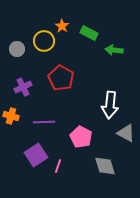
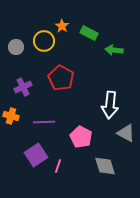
gray circle: moved 1 px left, 2 px up
